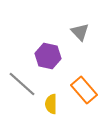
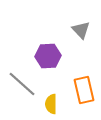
gray triangle: moved 1 px right, 2 px up
purple hexagon: rotated 15 degrees counterclockwise
orange rectangle: rotated 28 degrees clockwise
